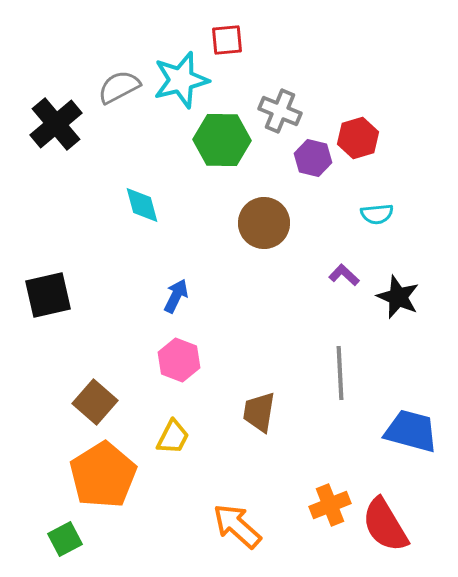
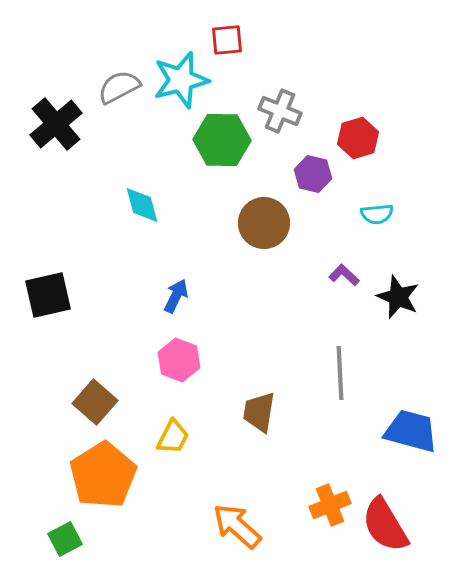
purple hexagon: moved 16 px down
